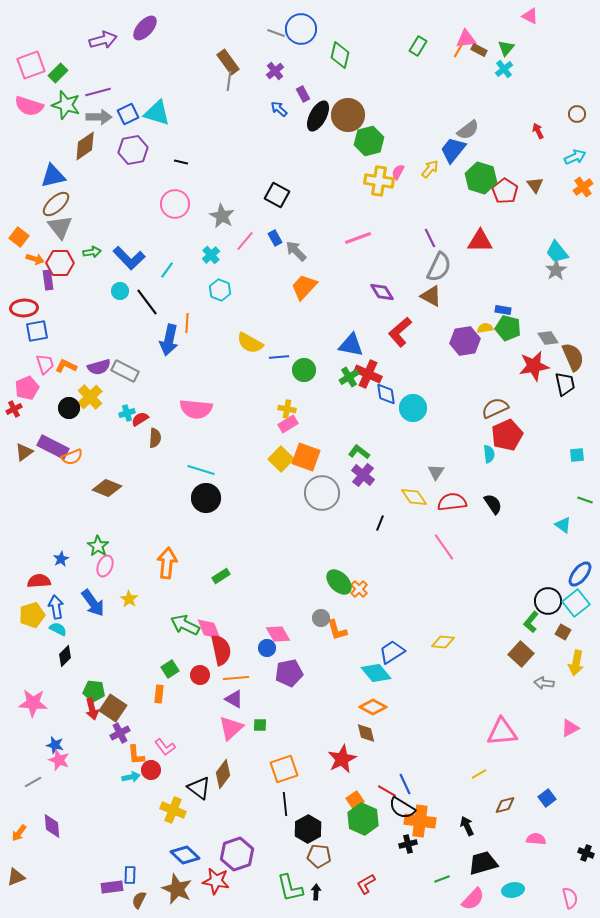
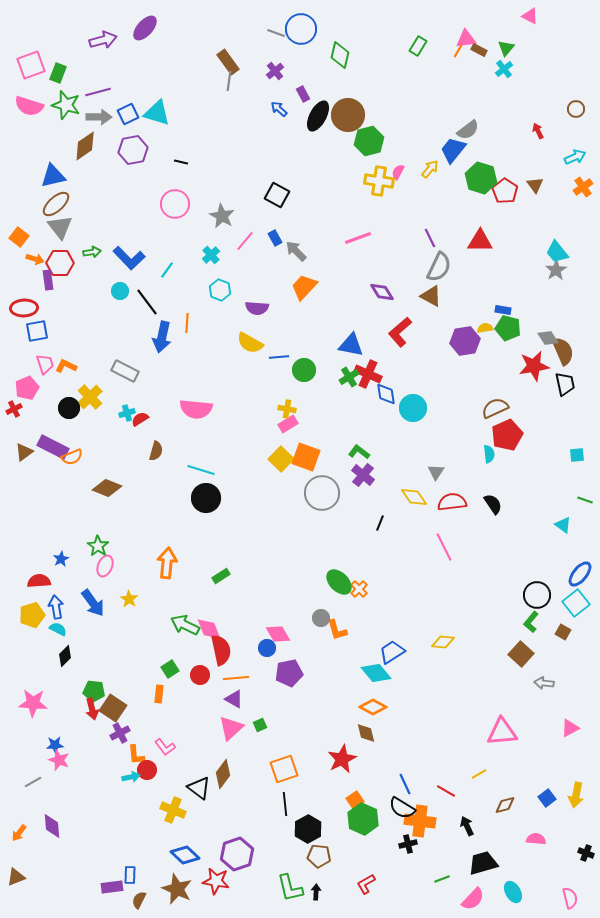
green rectangle at (58, 73): rotated 24 degrees counterclockwise
brown circle at (577, 114): moved 1 px left, 5 px up
blue arrow at (169, 340): moved 7 px left, 3 px up
brown semicircle at (573, 357): moved 10 px left, 6 px up
purple semicircle at (99, 367): moved 158 px right, 59 px up; rotated 20 degrees clockwise
brown semicircle at (155, 438): moved 1 px right, 13 px down; rotated 12 degrees clockwise
pink line at (444, 547): rotated 8 degrees clockwise
black circle at (548, 601): moved 11 px left, 6 px up
yellow arrow at (576, 663): moved 132 px down
green square at (260, 725): rotated 24 degrees counterclockwise
blue star at (55, 745): rotated 18 degrees counterclockwise
red circle at (151, 770): moved 4 px left
red line at (387, 791): moved 59 px right
cyan ellipse at (513, 890): moved 2 px down; rotated 70 degrees clockwise
